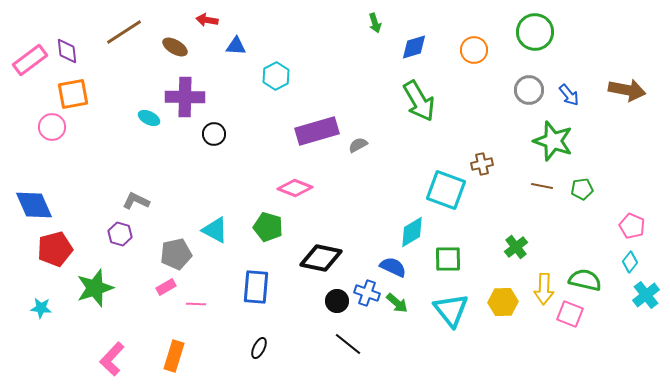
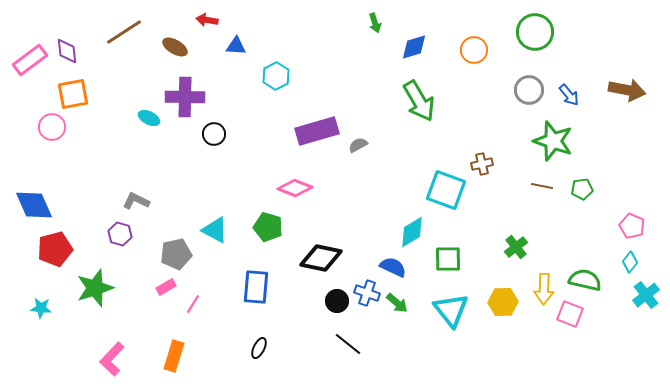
pink line at (196, 304): moved 3 px left; rotated 60 degrees counterclockwise
